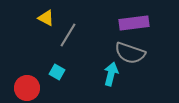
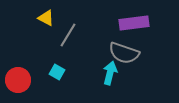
gray semicircle: moved 6 px left
cyan arrow: moved 1 px left, 1 px up
red circle: moved 9 px left, 8 px up
